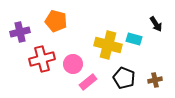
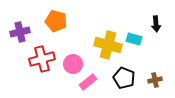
black arrow: rotated 28 degrees clockwise
